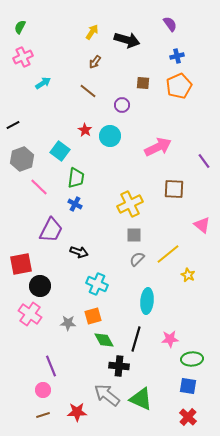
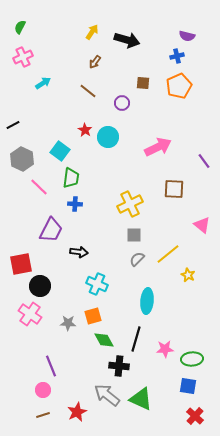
purple semicircle at (170, 24): moved 17 px right, 12 px down; rotated 140 degrees clockwise
purple circle at (122, 105): moved 2 px up
cyan circle at (110, 136): moved 2 px left, 1 px down
gray hexagon at (22, 159): rotated 15 degrees counterclockwise
green trapezoid at (76, 178): moved 5 px left
blue cross at (75, 204): rotated 24 degrees counterclockwise
black arrow at (79, 252): rotated 12 degrees counterclockwise
pink star at (170, 339): moved 5 px left, 10 px down
red star at (77, 412): rotated 24 degrees counterclockwise
red cross at (188, 417): moved 7 px right, 1 px up
